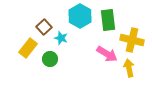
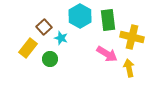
yellow cross: moved 3 px up
